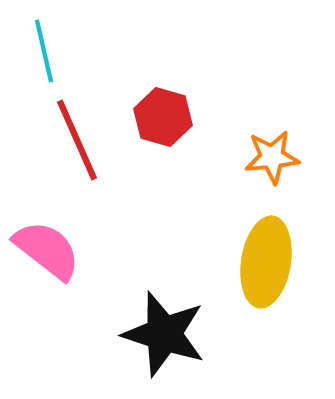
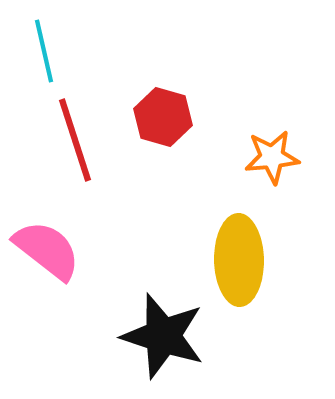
red line: moved 2 px left; rotated 6 degrees clockwise
yellow ellipse: moved 27 px left, 2 px up; rotated 10 degrees counterclockwise
black star: moved 1 px left, 2 px down
